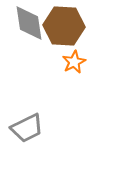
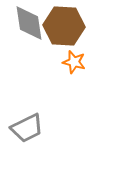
orange star: rotated 30 degrees counterclockwise
